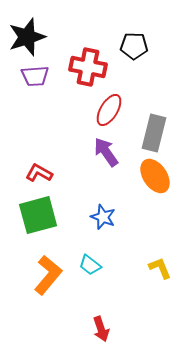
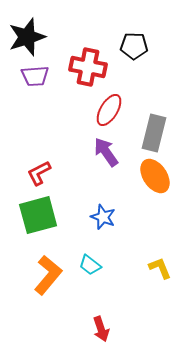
red L-shape: rotated 56 degrees counterclockwise
